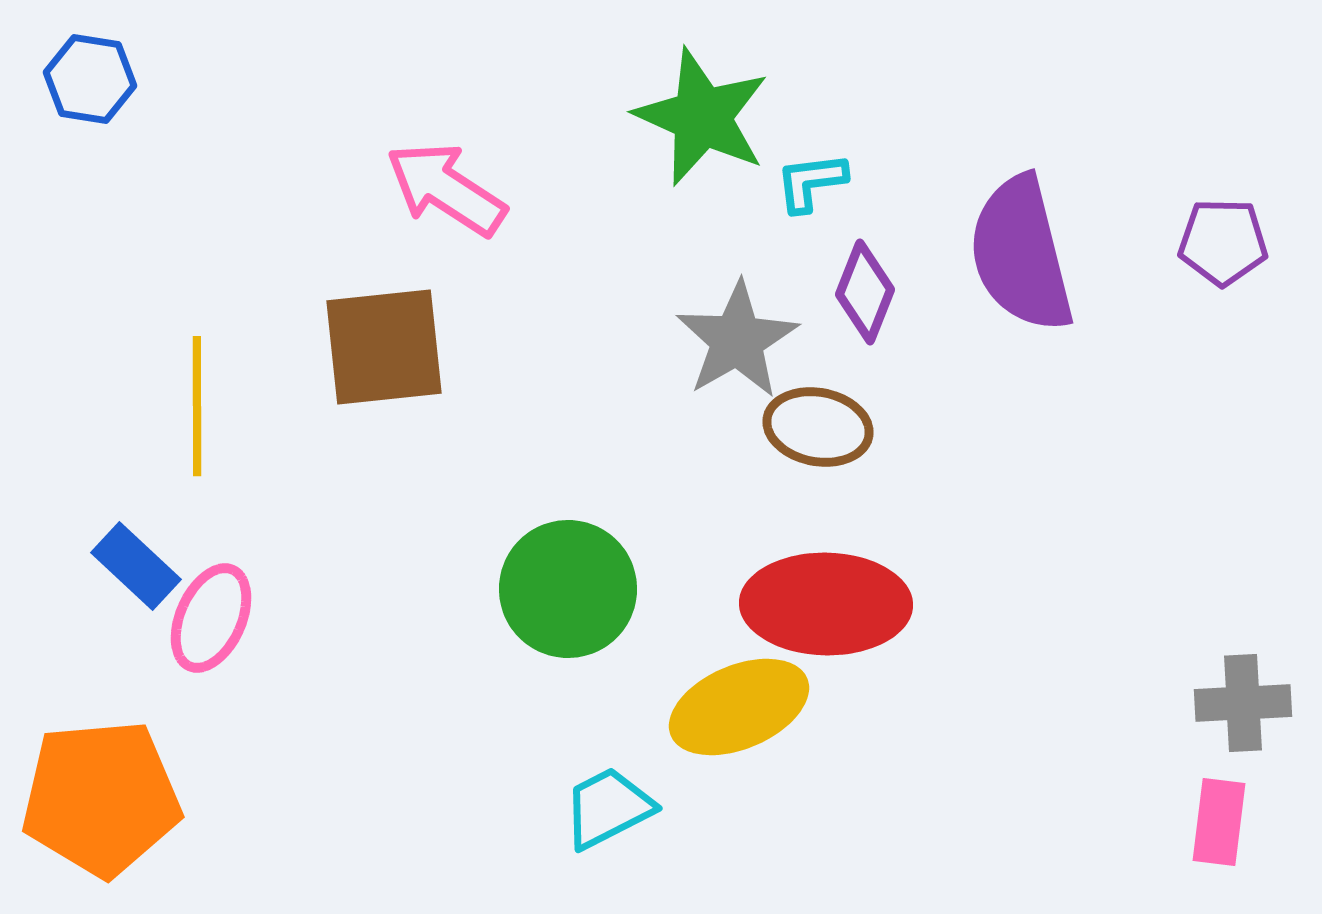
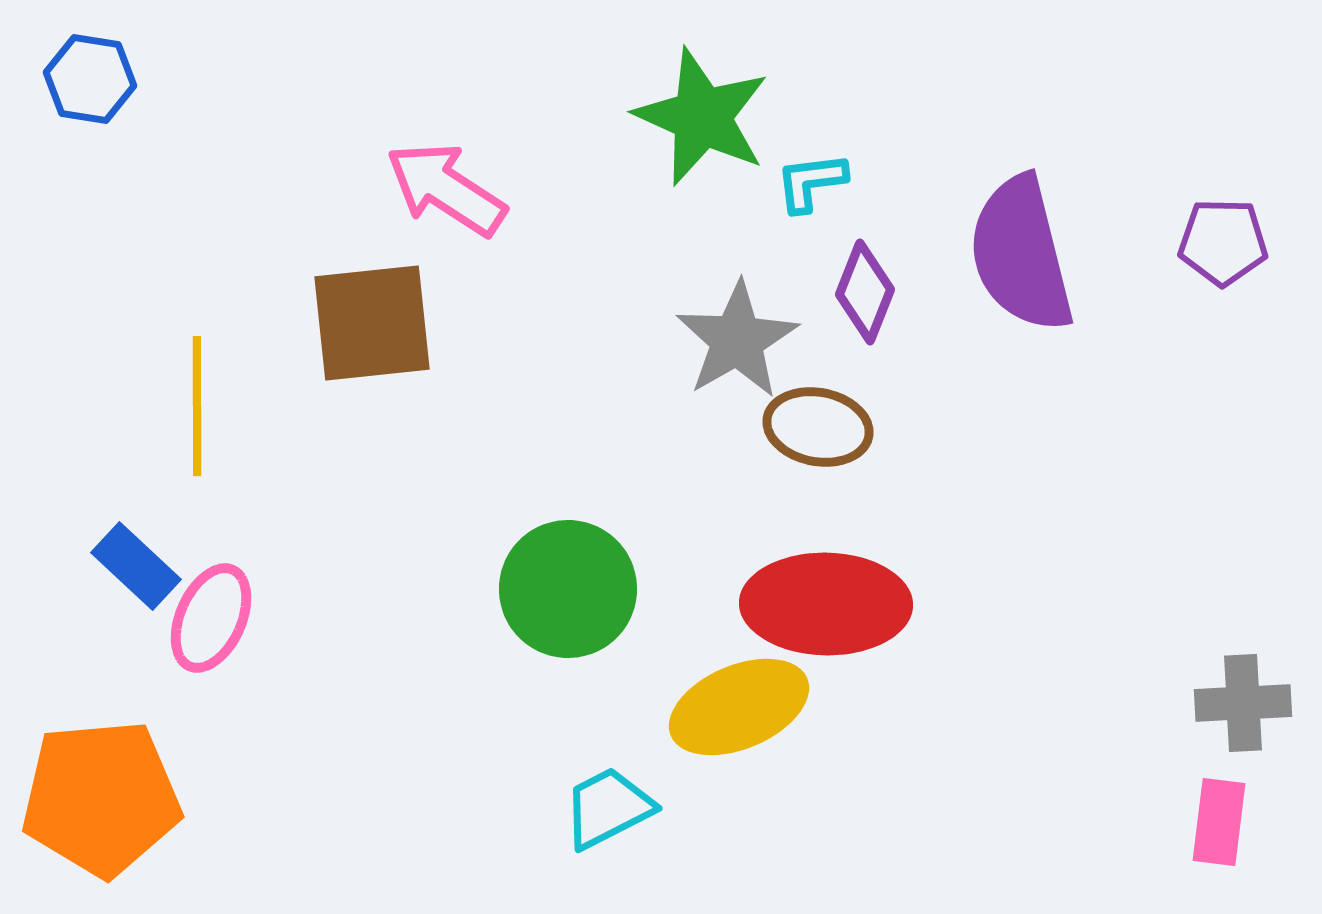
brown square: moved 12 px left, 24 px up
